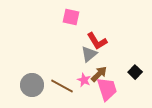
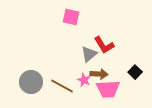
red L-shape: moved 7 px right, 4 px down
brown arrow: rotated 48 degrees clockwise
gray circle: moved 1 px left, 3 px up
pink trapezoid: moved 1 px right; rotated 105 degrees clockwise
